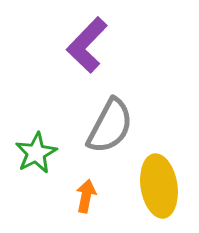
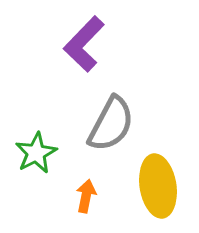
purple L-shape: moved 3 px left, 1 px up
gray semicircle: moved 1 px right, 2 px up
yellow ellipse: moved 1 px left
